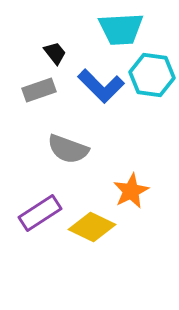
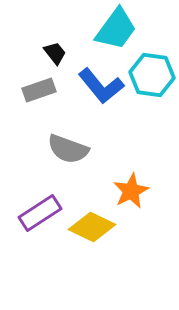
cyan trapezoid: moved 5 px left; rotated 51 degrees counterclockwise
blue L-shape: rotated 6 degrees clockwise
